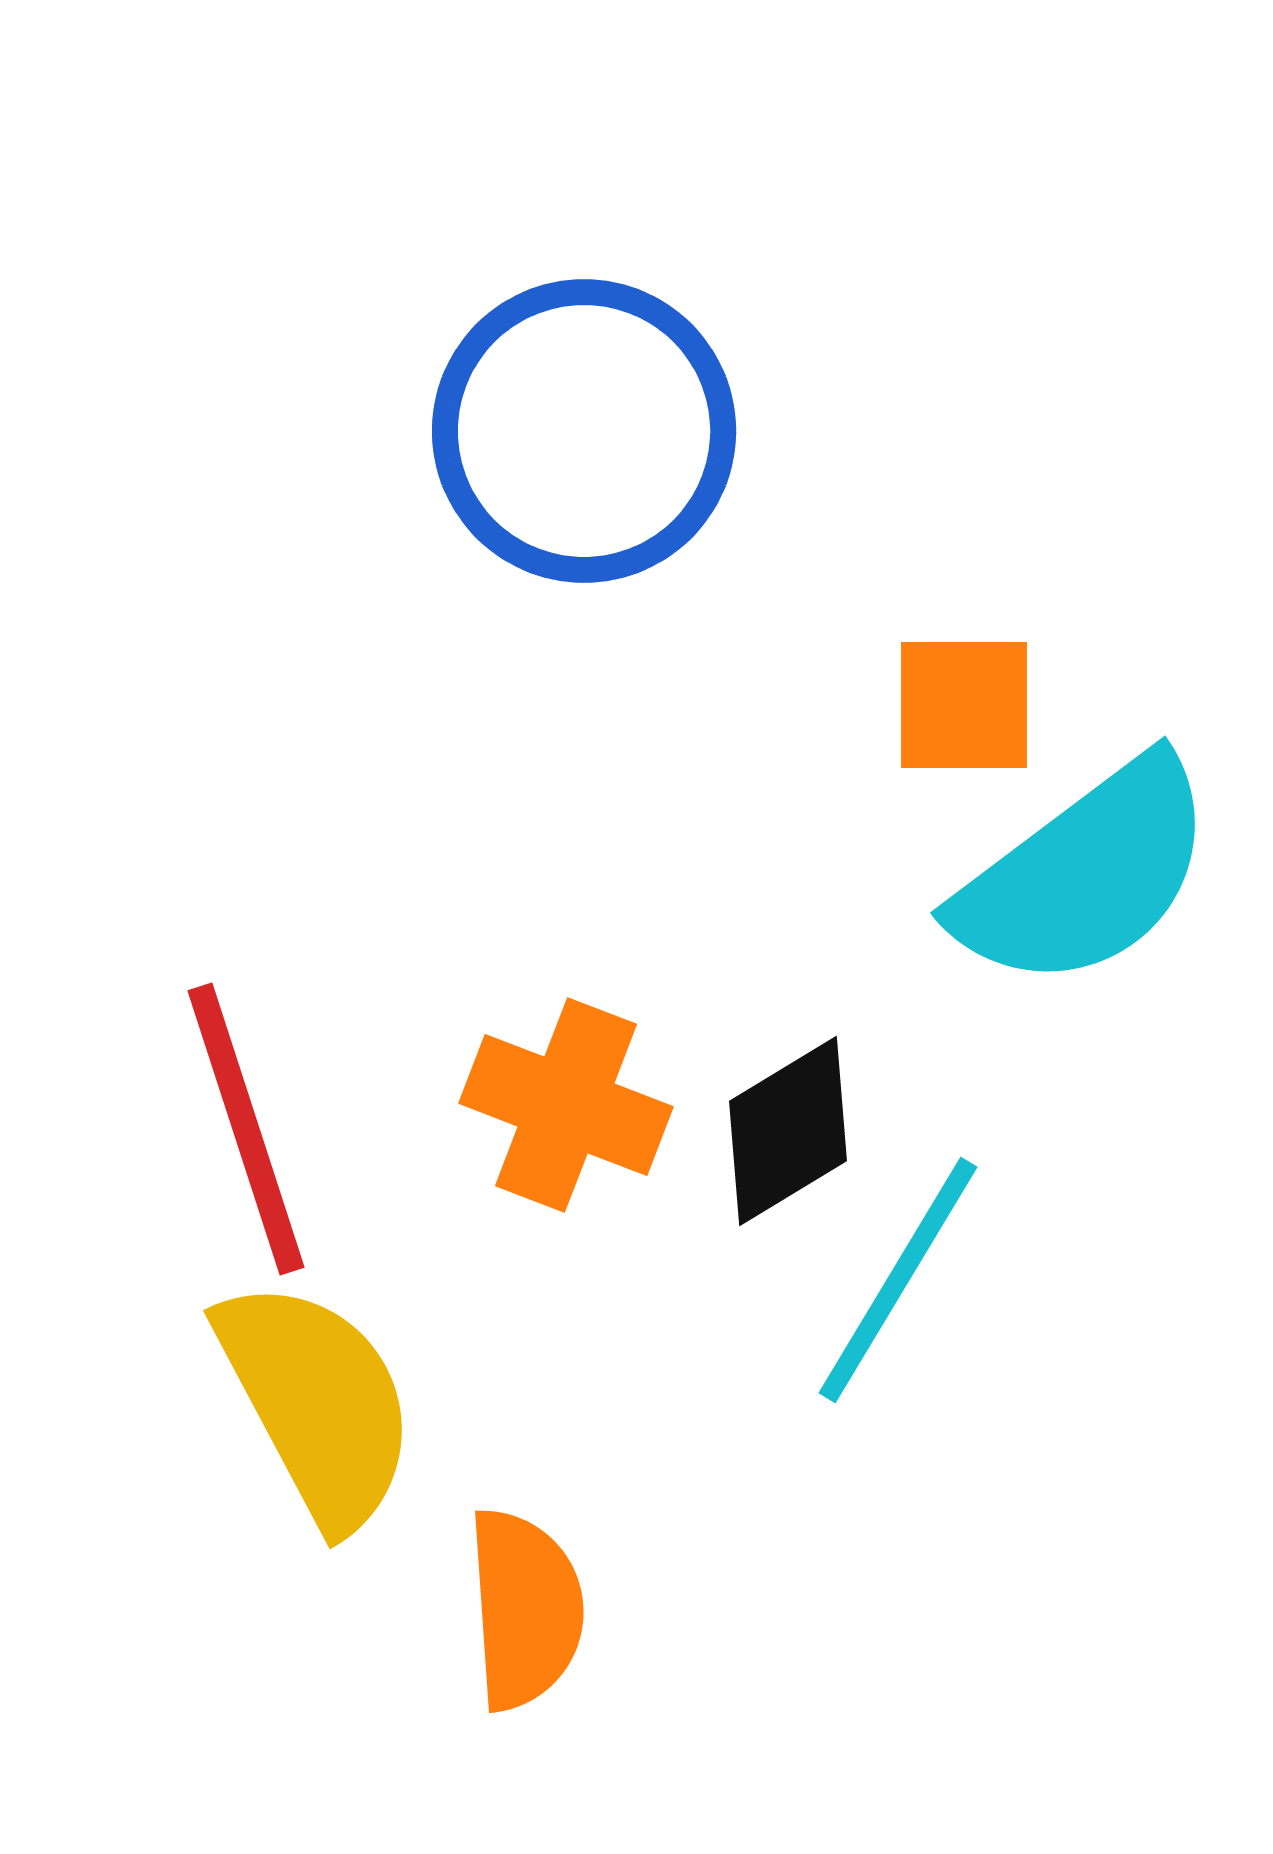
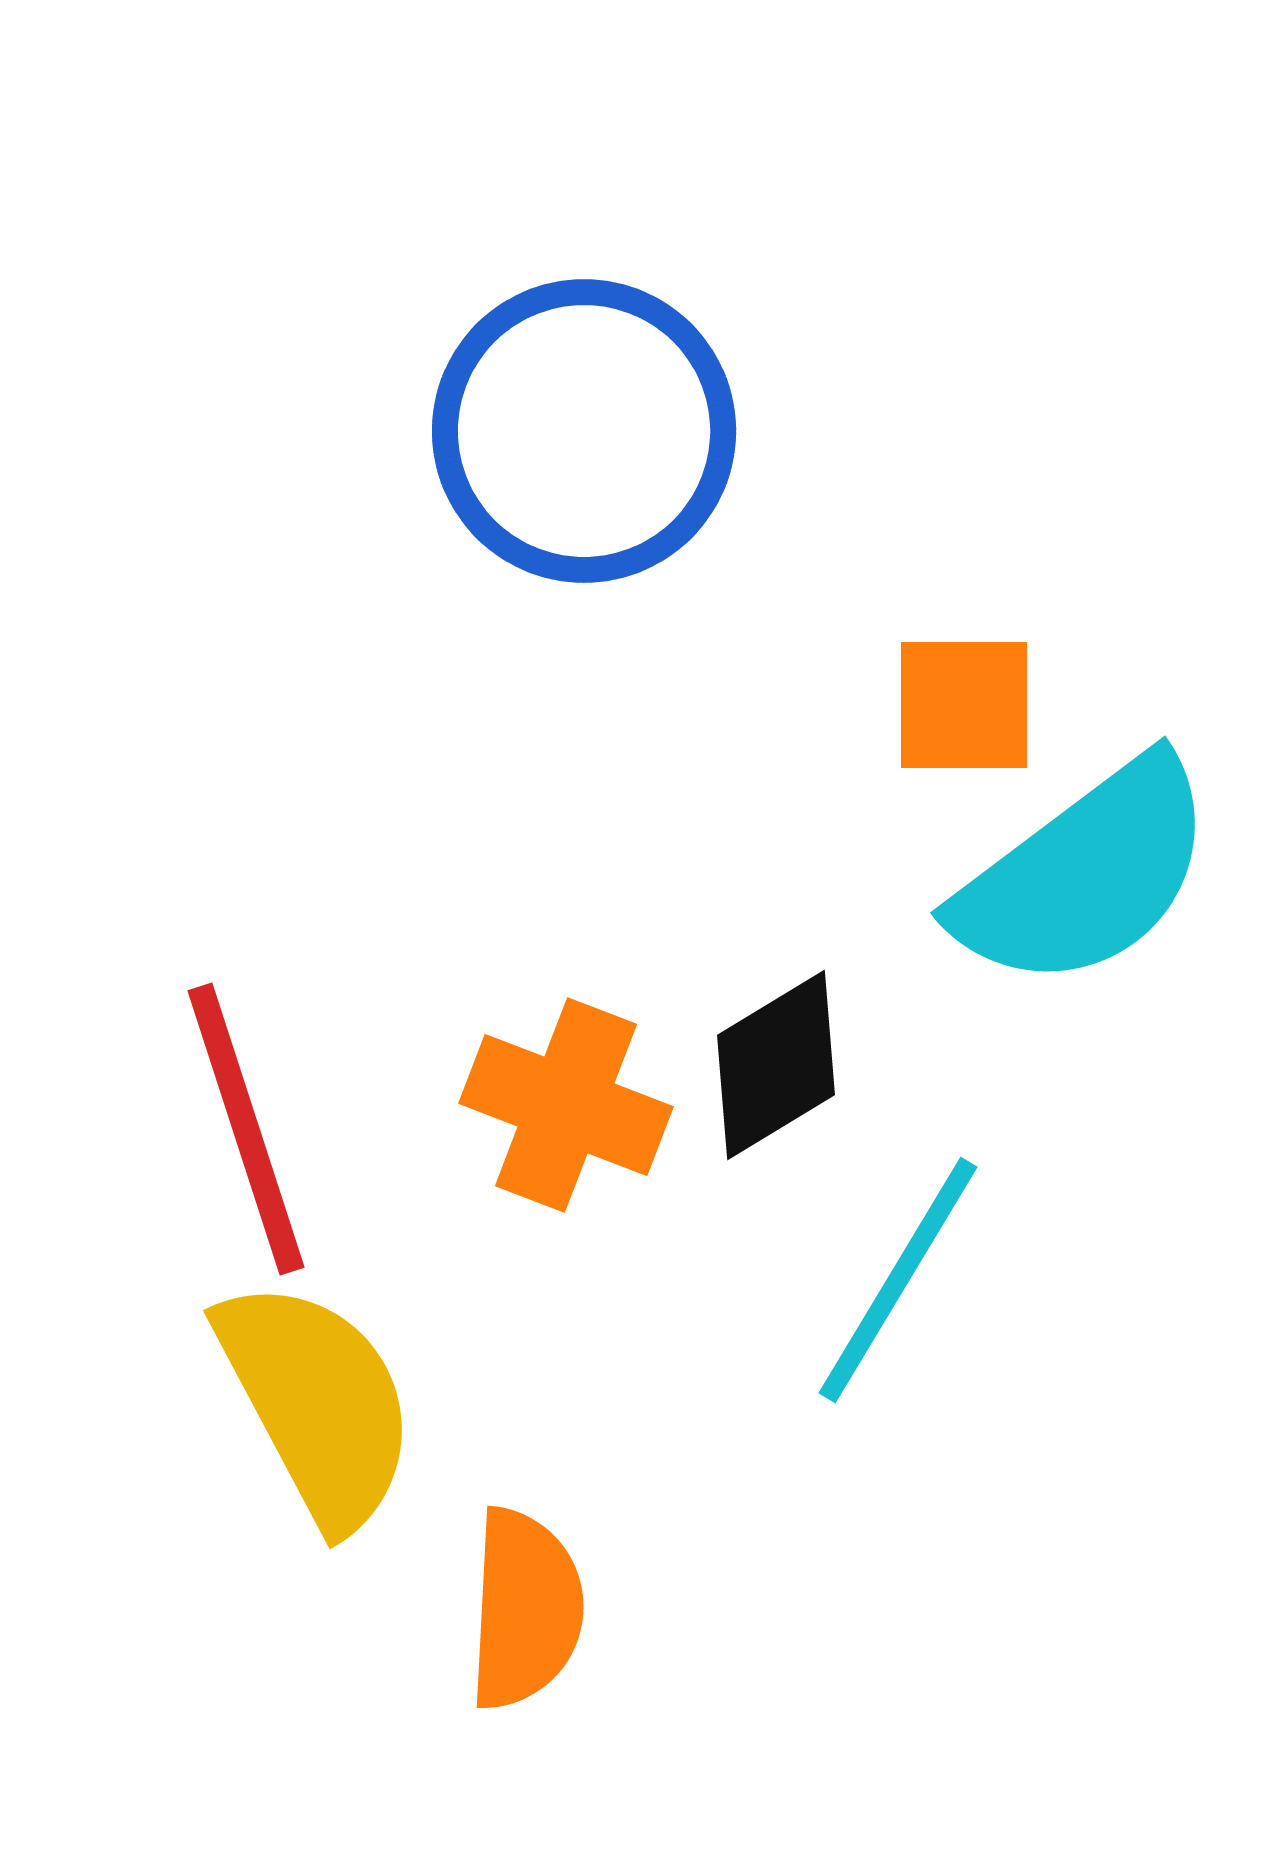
black diamond: moved 12 px left, 66 px up
orange semicircle: rotated 7 degrees clockwise
